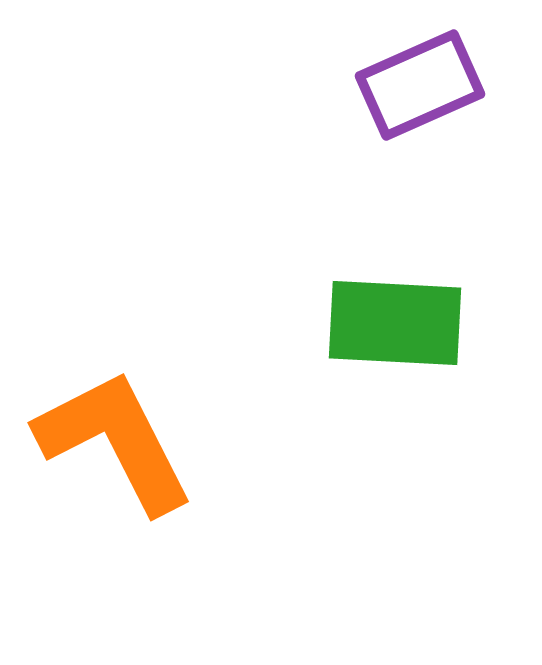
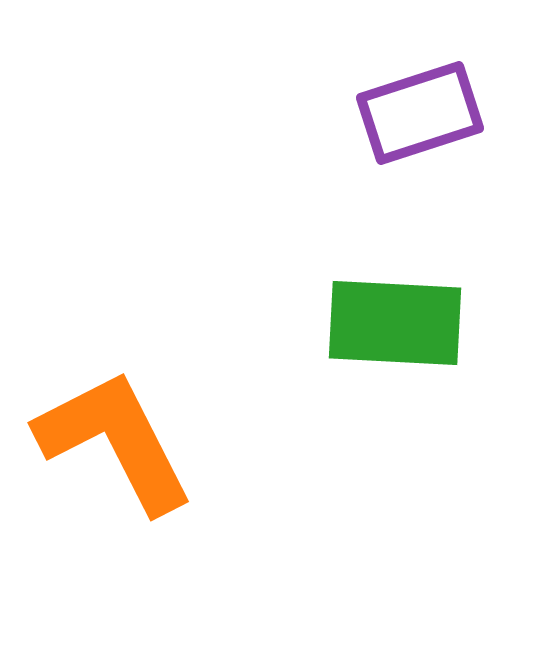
purple rectangle: moved 28 px down; rotated 6 degrees clockwise
